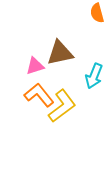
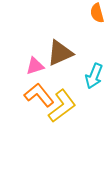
brown triangle: rotated 12 degrees counterclockwise
